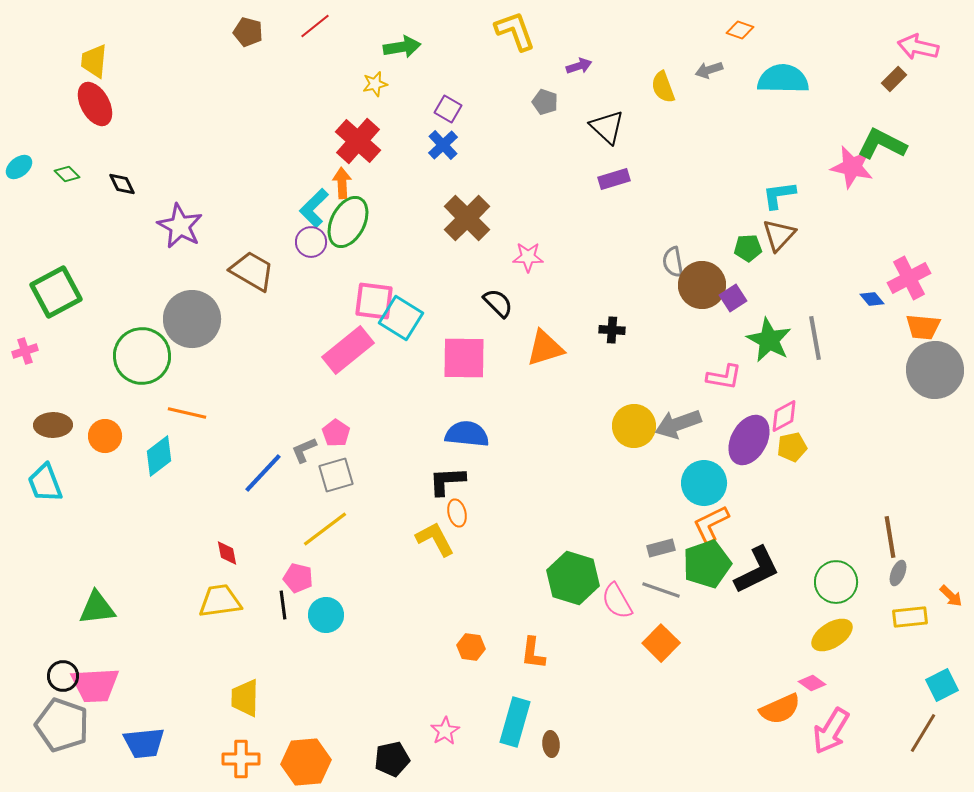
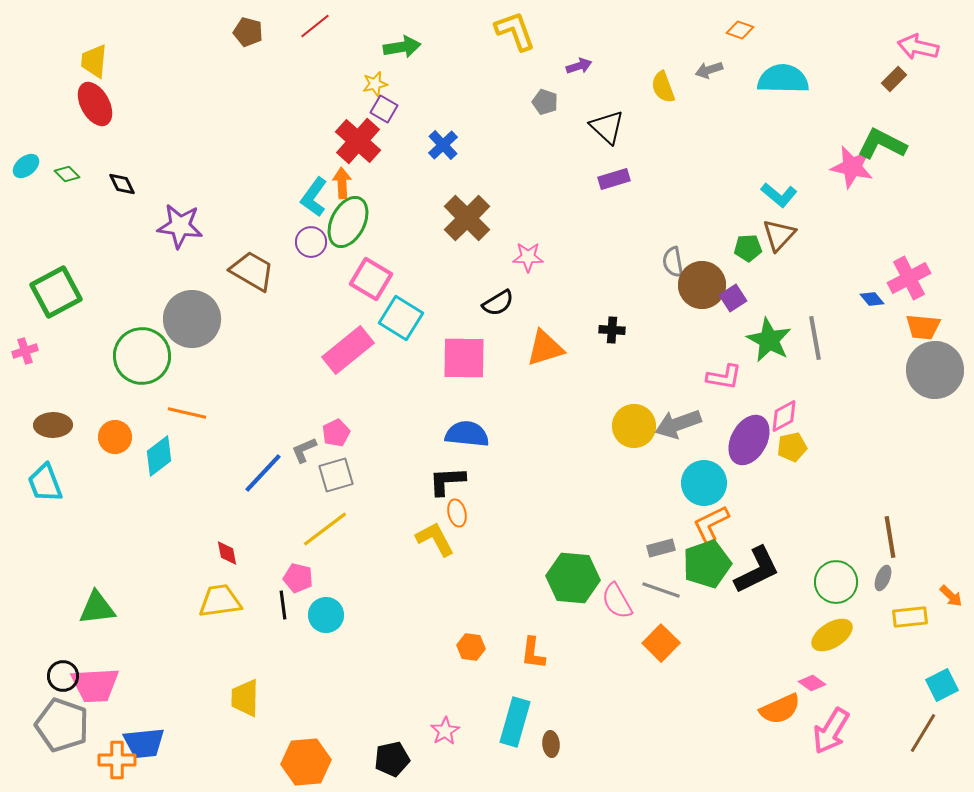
purple square at (448, 109): moved 64 px left
cyan ellipse at (19, 167): moved 7 px right, 1 px up
cyan L-shape at (779, 195): rotated 132 degrees counterclockwise
cyan L-shape at (314, 208): moved 11 px up; rotated 9 degrees counterclockwise
purple star at (180, 226): rotated 21 degrees counterclockwise
pink square at (374, 301): moved 3 px left, 22 px up; rotated 24 degrees clockwise
black semicircle at (498, 303): rotated 104 degrees clockwise
pink pentagon at (336, 433): rotated 12 degrees clockwise
orange circle at (105, 436): moved 10 px right, 1 px down
gray ellipse at (898, 573): moved 15 px left, 5 px down
green hexagon at (573, 578): rotated 12 degrees counterclockwise
orange cross at (241, 759): moved 124 px left, 1 px down
